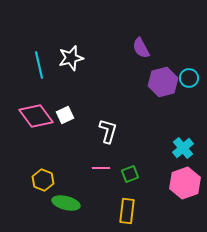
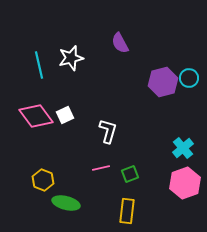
purple semicircle: moved 21 px left, 5 px up
pink line: rotated 12 degrees counterclockwise
